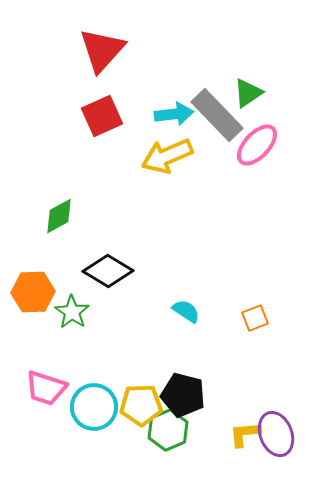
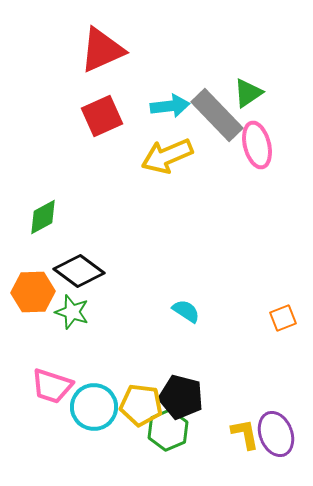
red triangle: rotated 24 degrees clockwise
cyan arrow: moved 4 px left, 8 px up
pink ellipse: rotated 57 degrees counterclockwise
green diamond: moved 16 px left, 1 px down
black diamond: moved 29 px left; rotated 6 degrees clockwise
green star: rotated 16 degrees counterclockwise
orange square: moved 28 px right
pink trapezoid: moved 6 px right, 2 px up
black pentagon: moved 2 px left, 2 px down
yellow pentagon: rotated 9 degrees clockwise
yellow L-shape: rotated 84 degrees clockwise
